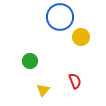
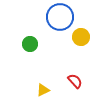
green circle: moved 17 px up
red semicircle: rotated 21 degrees counterclockwise
yellow triangle: rotated 24 degrees clockwise
